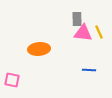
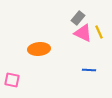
gray rectangle: moved 1 px right, 1 px up; rotated 40 degrees clockwise
pink triangle: rotated 18 degrees clockwise
